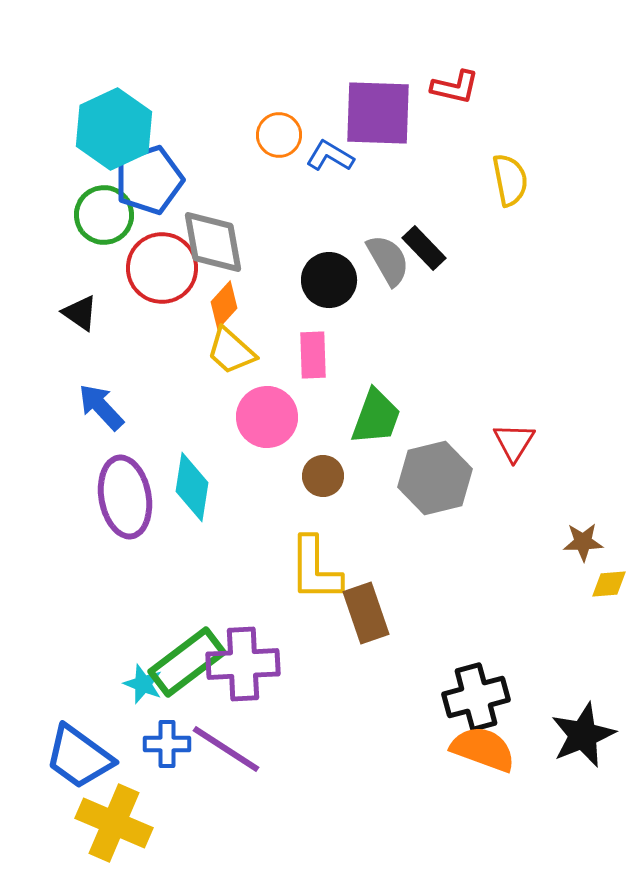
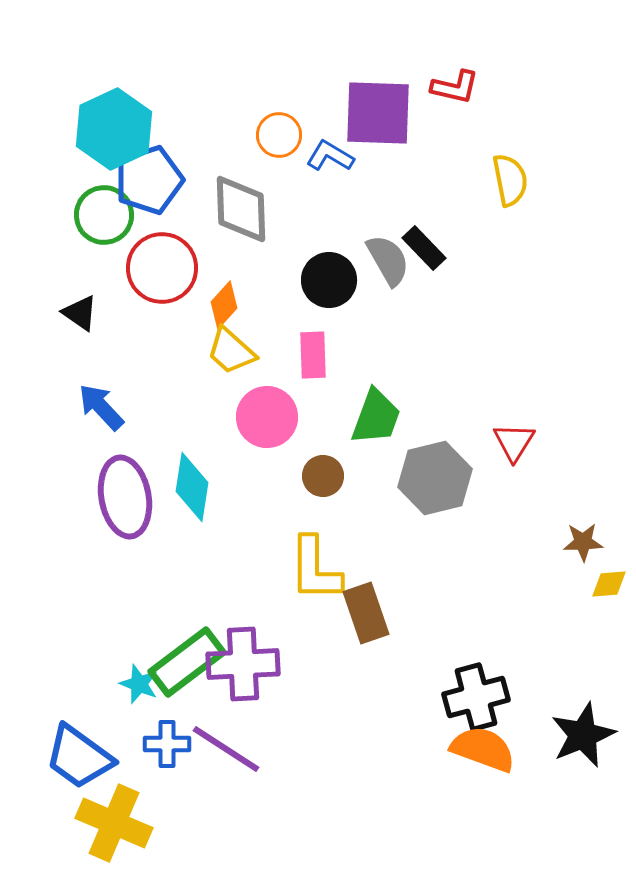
gray diamond: moved 28 px right, 33 px up; rotated 8 degrees clockwise
cyan star: moved 4 px left
